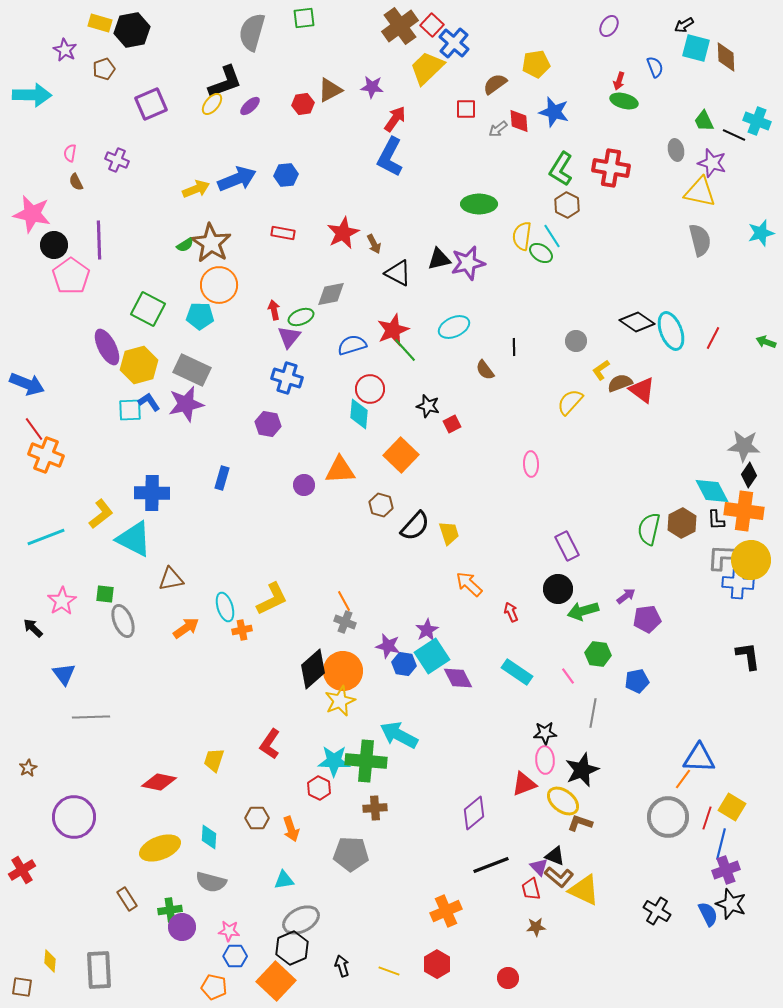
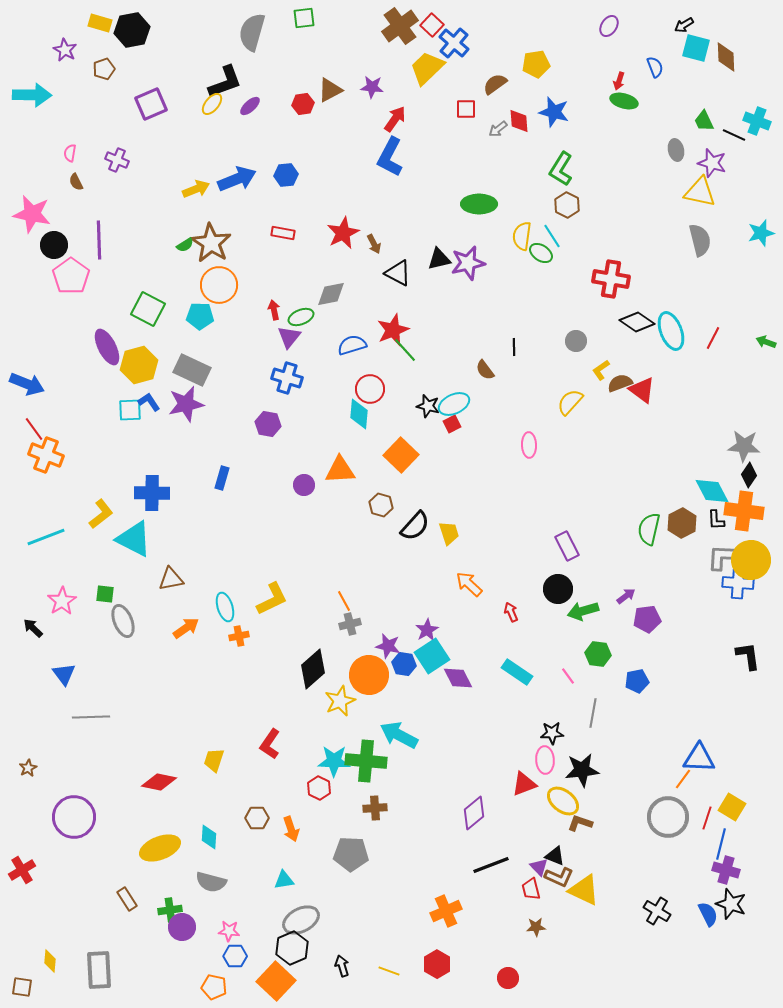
red cross at (611, 168): moved 111 px down
cyan ellipse at (454, 327): moved 77 px down
pink ellipse at (531, 464): moved 2 px left, 19 px up
gray cross at (345, 622): moved 5 px right, 2 px down; rotated 35 degrees counterclockwise
orange cross at (242, 630): moved 3 px left, 6 px down
orange circle at (343, 671): moved 26 px right, 4 px down
black star at (545, 733): moved 7 px right
black star at (582, 770): rotated 16 degrees clockwise
purple cross at (726, 870): rotated 36 degrees clockwise
brown L-shape at (559, 877): rotated 16 degrees counterclockwise
